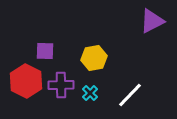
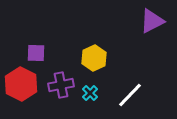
purple square: moved 9 px left, 2 px down
yellow hexagon: rotated 15 degrees counterclockwise
red hexagon: moved 5 px left, 3 px down
purple cross: rotated 10 degrees counterclockwise
